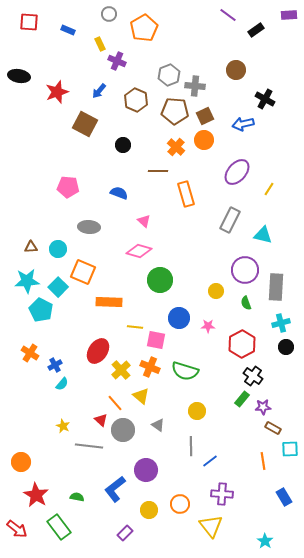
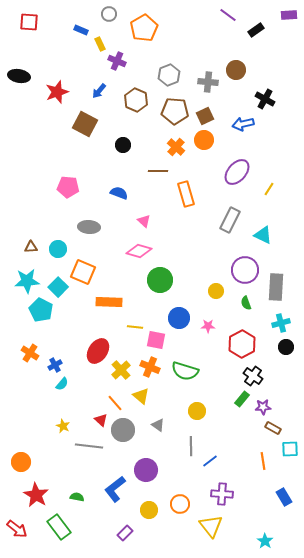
blue rectangle at (68, 30): moved 13 px right
gray cross at (195, 86): moved 13 px right, 4 px up
cyan triangle at (263, 235): rotated 12 degrees clockwise
